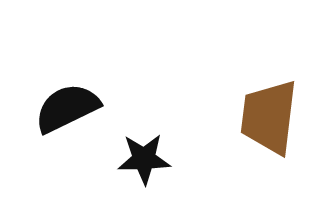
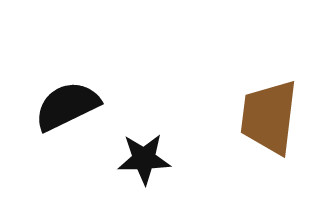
black semicircle: moved 2 px up
